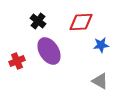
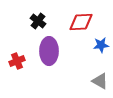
purple ellipse: rotated 32 degrees clockwise
